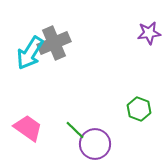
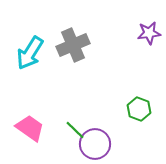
gray cross: moved 19 px right, 2 px down
pink trapezoid: moved 2 px right
